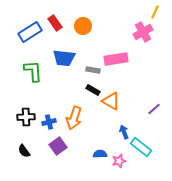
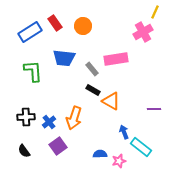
gray rectangle: moved 1 px left, 1 px up; rotated 40 degrees clockwise
purple line: rotated 40 degrees clockwise
blue cross: rotated 24 degrees counterclockwise
